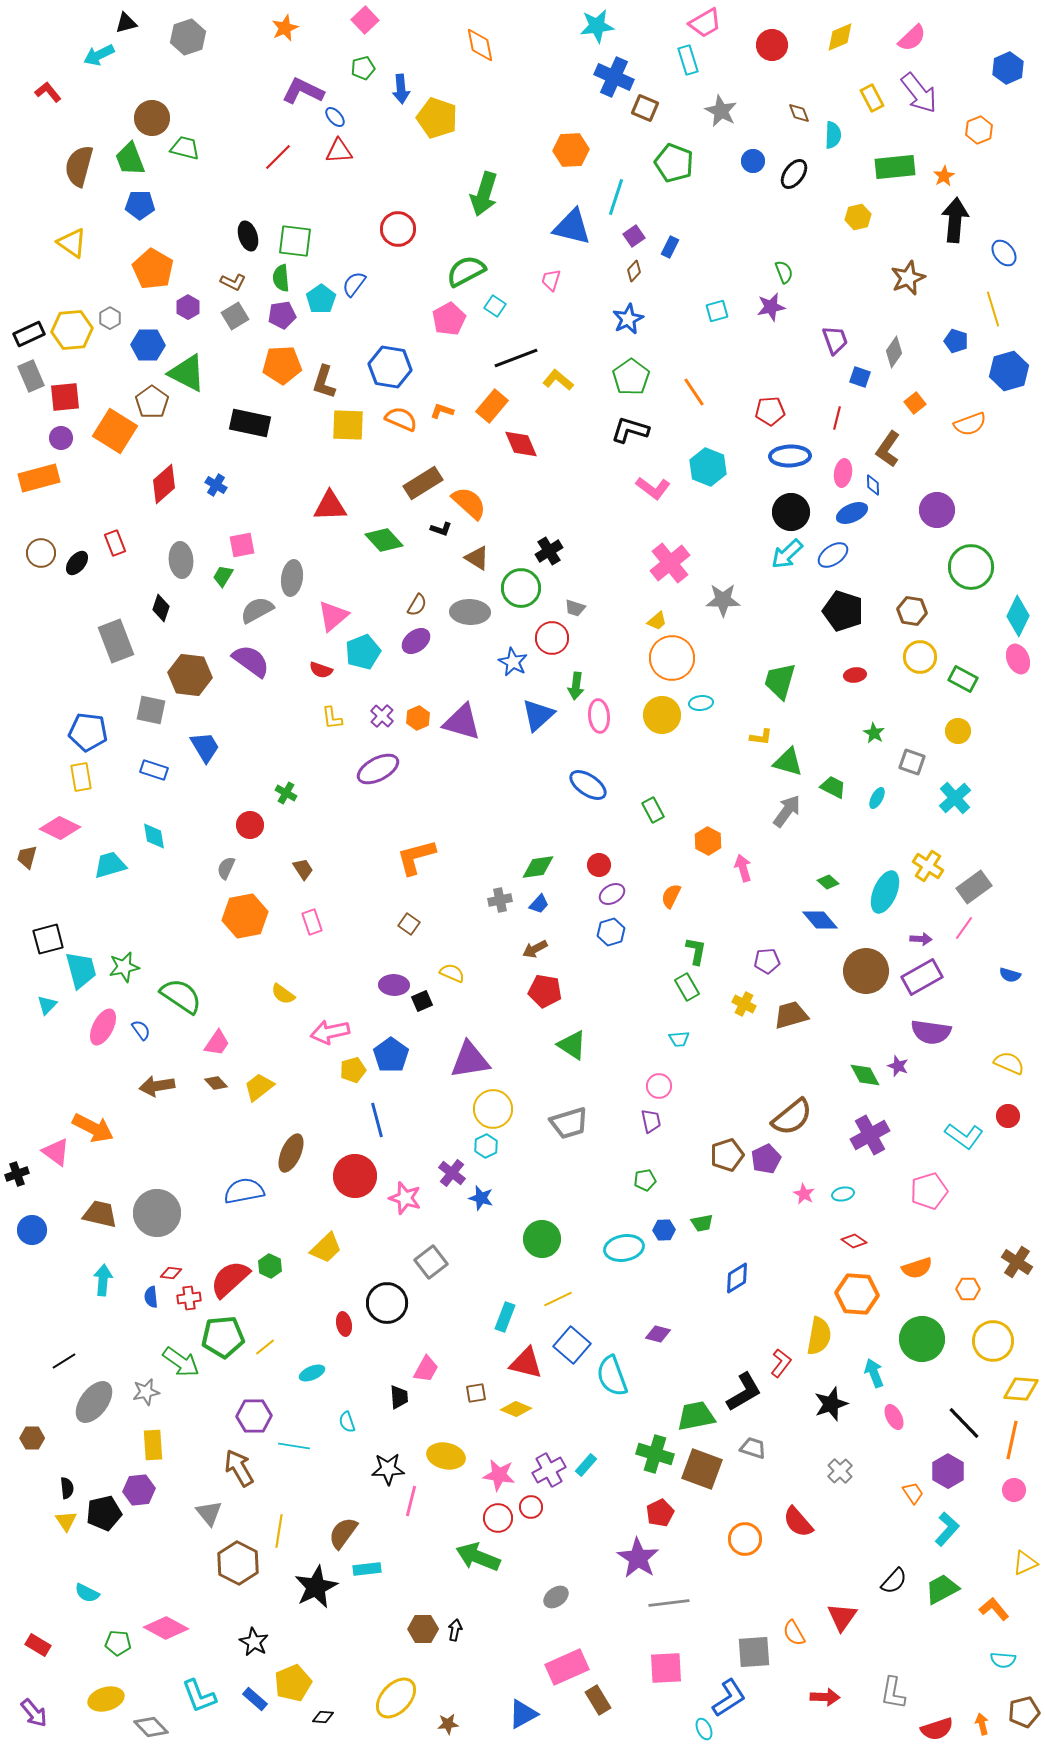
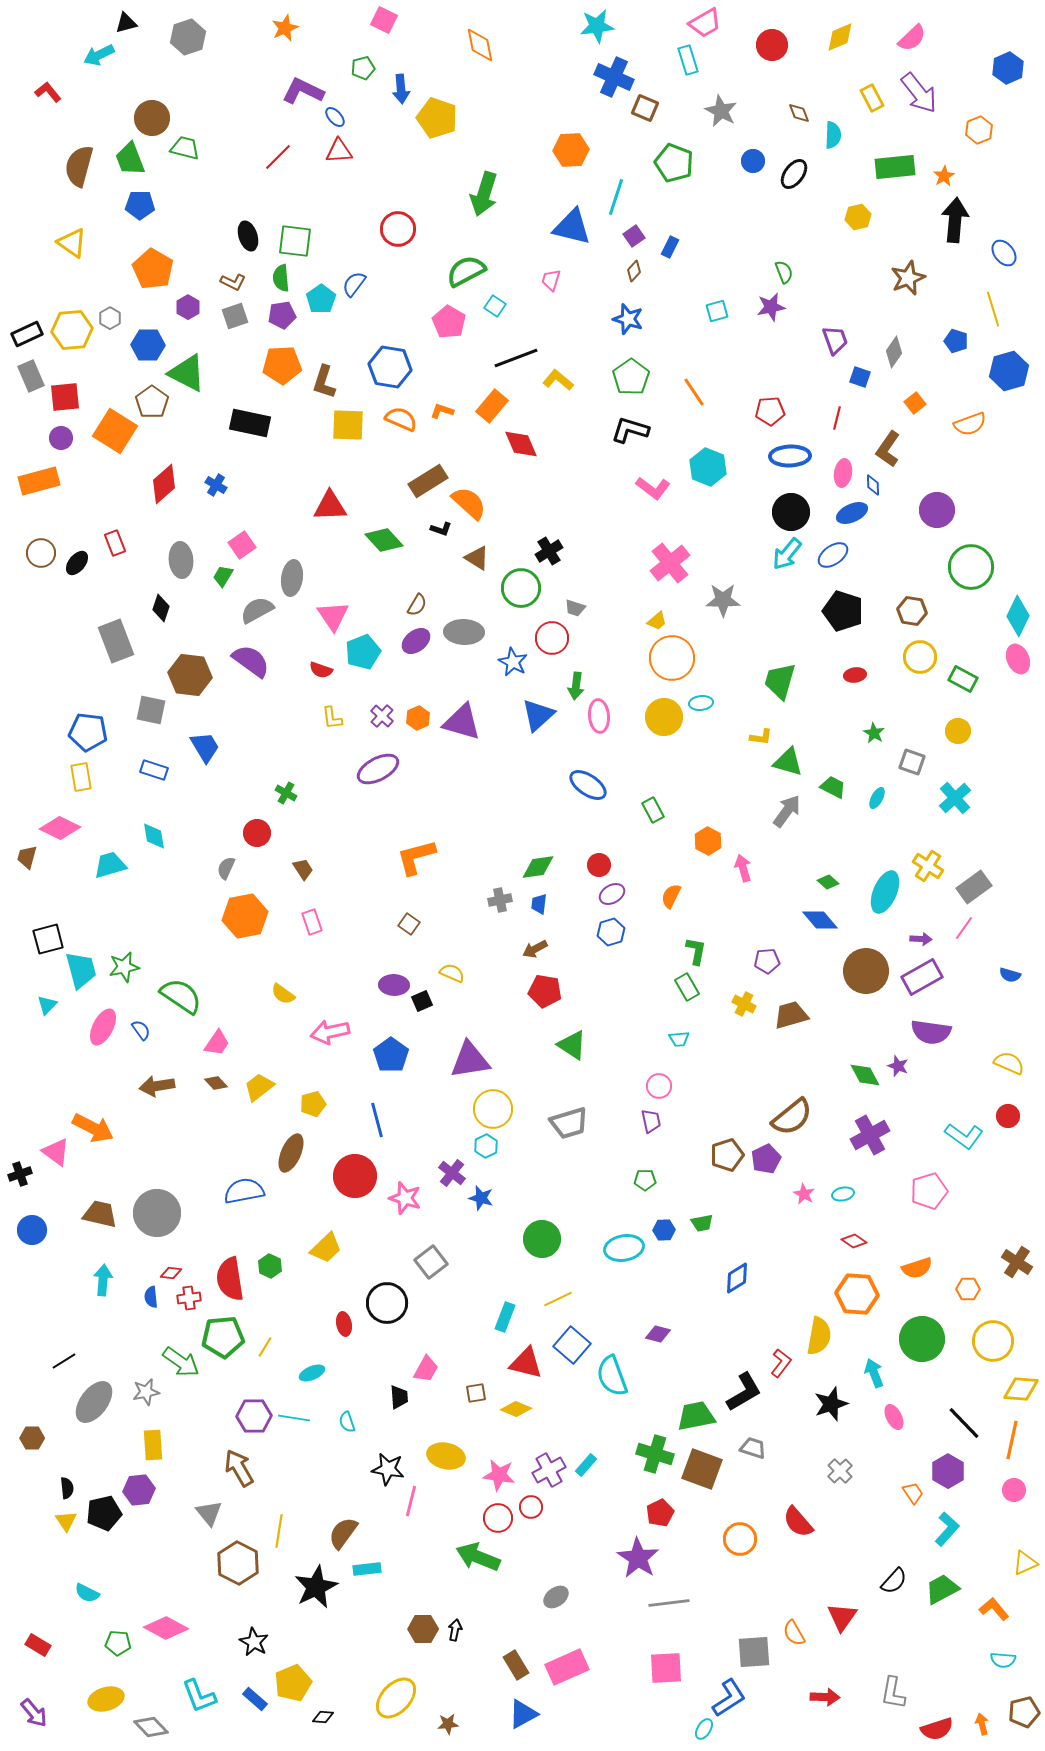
pink square at (365, 20): moved 19 px right; rotated 20 degrees counterclockwise
gray square at (235, 316): rotated 12 degrees clockwise
pink pentagon at (449, 319): moved 3 px down; rotated 12 degrees counterclockwise
blue star at (628, 319): rotated 28 degrees counterclockwise
black rectangle at (29, 334): moved 2 px left
orange rectangle at (39, 478): moved 3 px down
brown rectangle at (423, 483): moved 5 px right, 2 px up
pink square at (242, 545): rotated 24 degrees counterclockwise
cyan arrow at (787, 554): rotated 8 degrees counterclockwise
gray ellipse at (470, 612): moved 6 px left, 20 px down
pink triangle at (333, 616): rotated 24 degrees counterclockwise
yellow circle at (662, 715): moved 2 px right, 2 px down
red circle at (250, 825): moved 7 px right, 8 px down
blue trapezoid at (539, 904): rotated 145 degrees clockwise
yellow pentagon at (353, 1070): moved 40 px left, 34 px down
black cross at (17, 1174): moved 3 px right
green pentagon at (645, 1180): rotated 10 degrees clockwise
red semicircle at (230, 1279): rotated 57 degrees counterclockwise
yellow line at (265, 1347): rotated 20 degrees counterclockwise
cyan line at (294, 1446): moved 28 px up
black star at (388, 1469): rotated 12 degrees clockwise
orange circle at (745, 1539): moved 5 px left
brown rectangle at (598, 1700): moved 82 px left, 35 px up
cyan ellipse at (704, 1729): rotated 55 degrees clockwise
